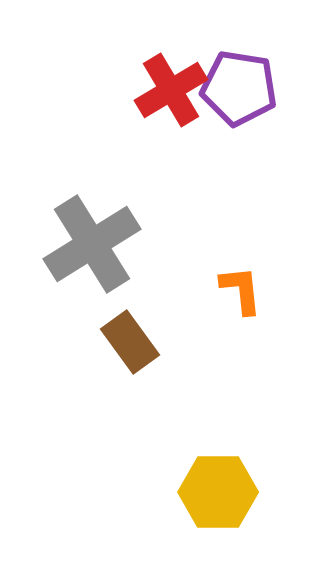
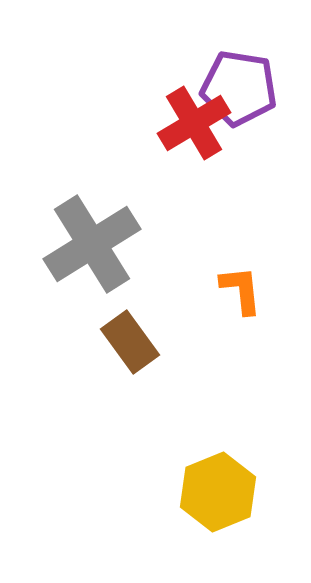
red cross: moved 23 px right, 33 px down
yellow hexagon: rotated 22 degrees counterclockwise
